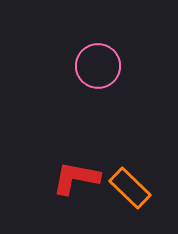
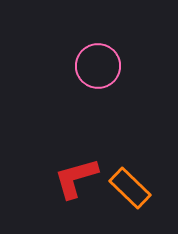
red L-shape: rotated 27 degrees counterclockwise
